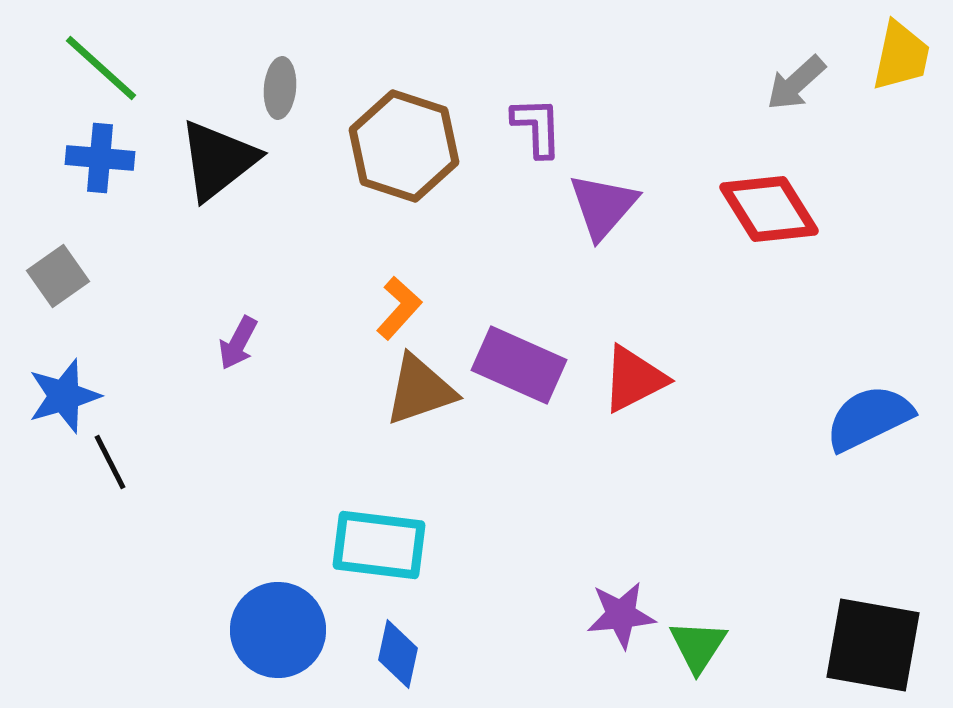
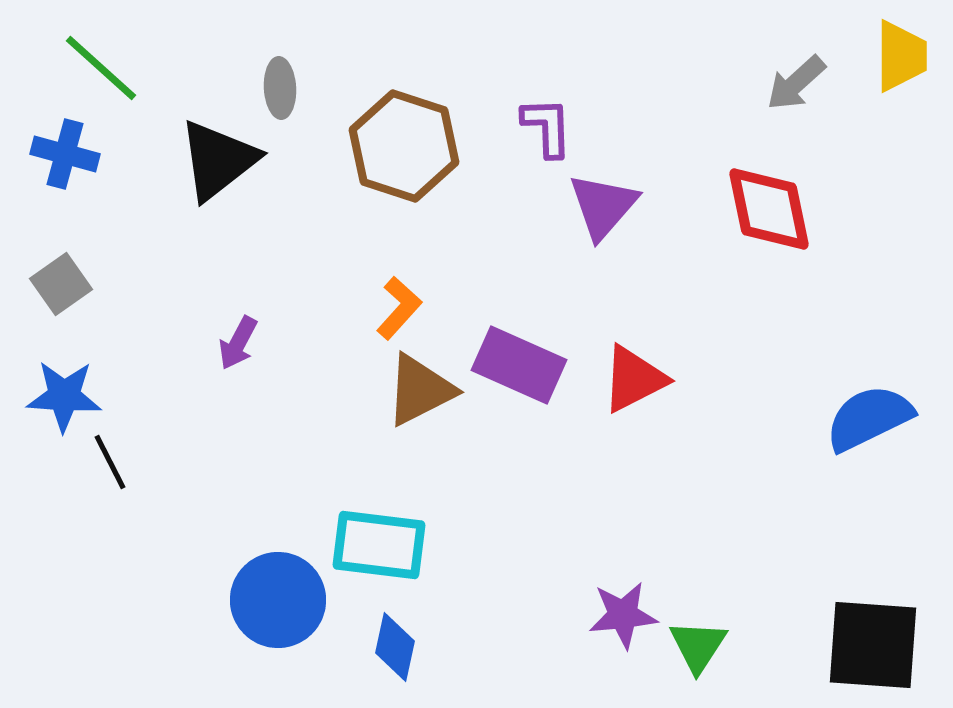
yellow trapezoid: rotated 12 degrees counterclockwise
gray ellipse: rotated 8 degrees counterclockwise
purple L-shape: moved 10 px right
blue cross: moved 35 px left, 4 px up; rotated 10 degrees clockwise
red diamond: rotated 20 degrees clockwise
gray square: moved 3 px right, 8 px down
brown triangle: rotated 8 degrees counterclockwise
blue star: rotated 20 degrees clockwise
purple star: moved 2 px right
blue circle: moved 30 px up
black square: rotated 6 degrees counterclockwise
blue diamond: moved 3 px left, 7 px up
